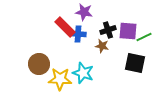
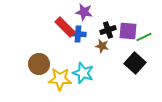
black square: rotated 30 degrees clockwise
